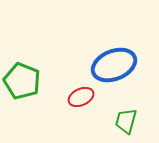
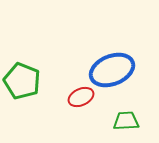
blue ellipse: moved 2 px left, 5 px down
green trapezoid: rotated 72 degrees clockwise
